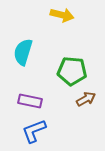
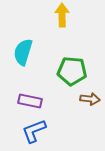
yellow arrow: rotated 105 degrees counterclockwise
brown arrow: moved 4 px right; rotated 36 degrees clockwise
